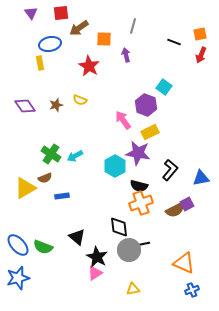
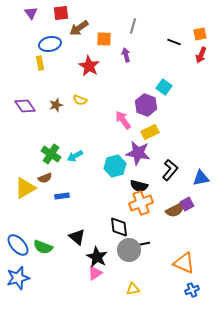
cyan hexagon at (115, 166): rotated 15 degrees clockwise
